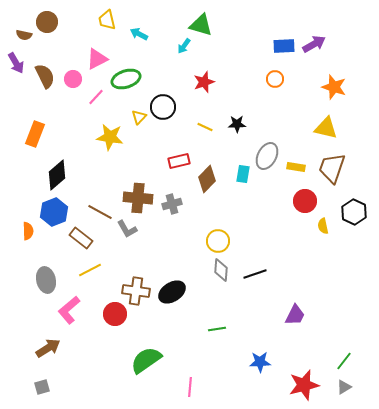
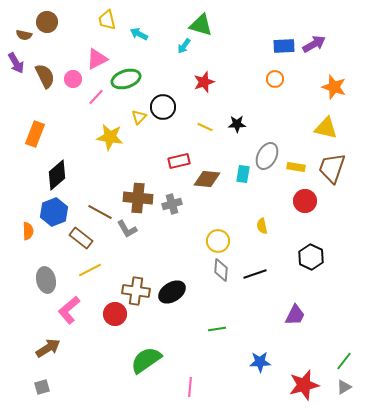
brown diamond at (207, 179): rotated 52 degrees clockwise
black hexagon at (354, 212): moved 43 px left, 45 px down
yellow semicircle at (323, 226): moved 61 px left
